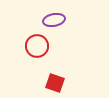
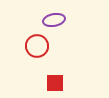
red square: rotated 18 degrees counterclockwise
